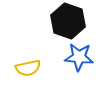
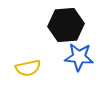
black hexagon: moved 2 px left, 4 px down; rotated 24 degrees counterclockwise
